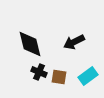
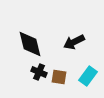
cyan rectangle: rotated 18 degrees counterclockwise
